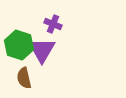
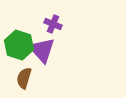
purple triangle: rotated 12 degrees counterclockwise
brown semicircle: rotated 30 degrees clockwise
